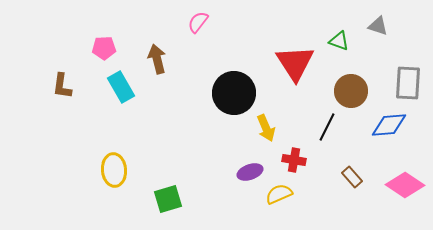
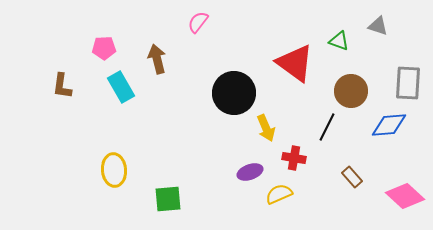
red triangle: rotated 21 degrees counterclockwise
red cross: moved 2 px up
pink diamond: moved 11 px down; rotated 9 degrees clockwise
green square: rotated 12 degrees clockwise
